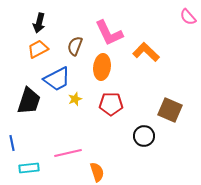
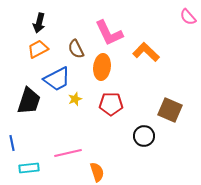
brown semicircle: moved 1 px right, 3 px down; rotated 48 degrees counterclockwise
